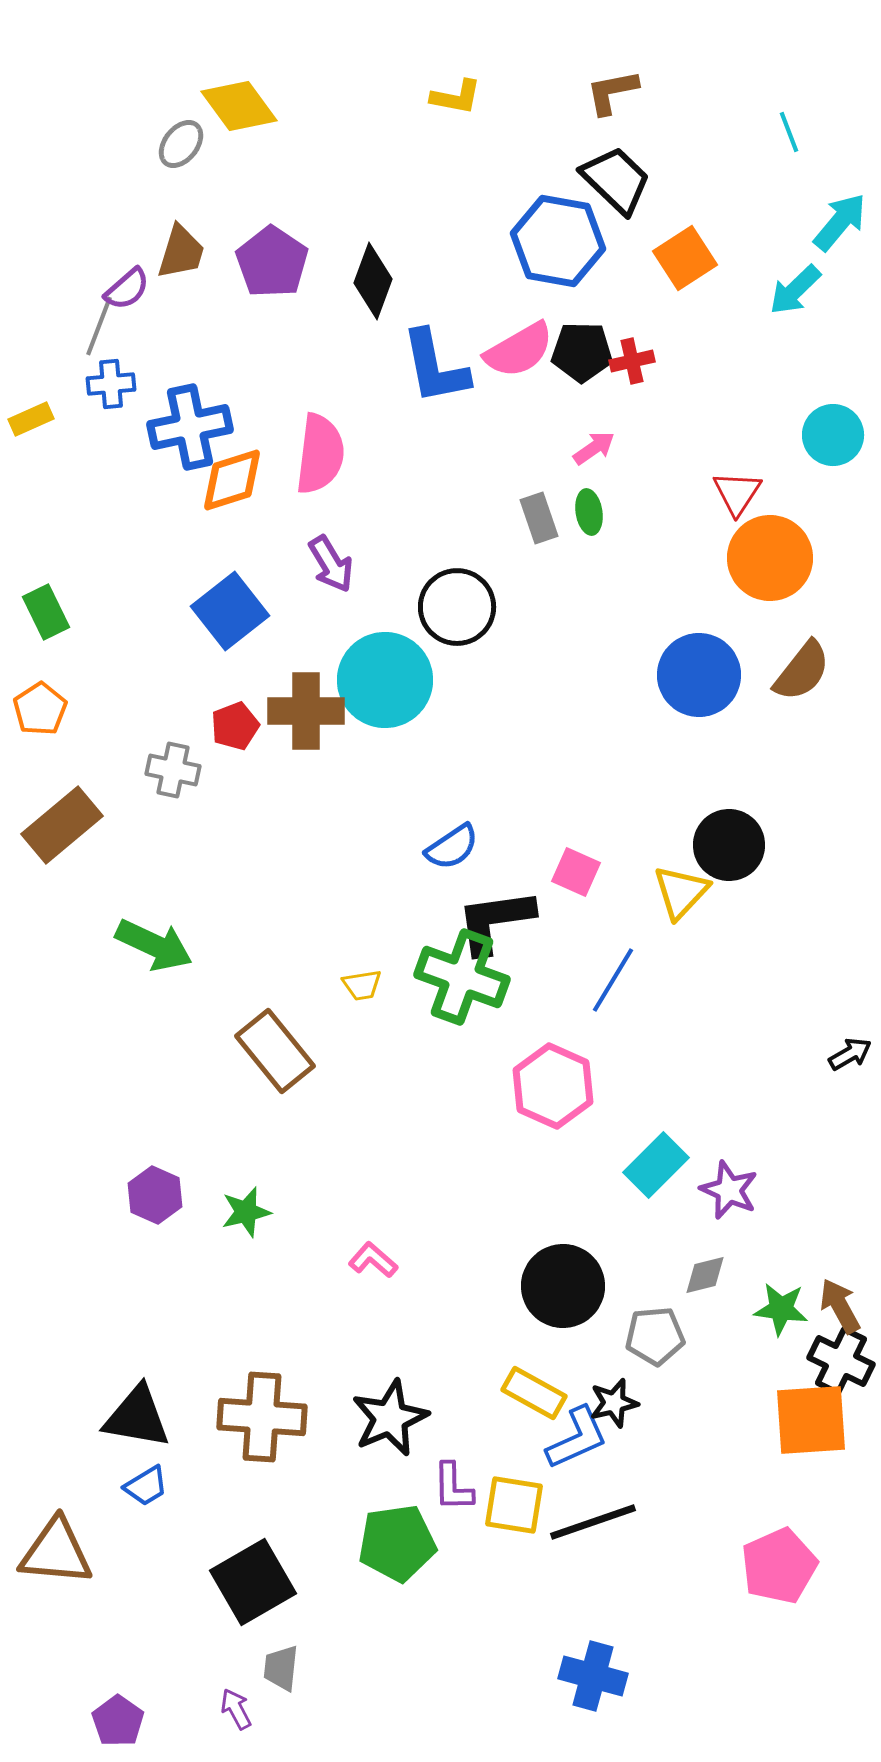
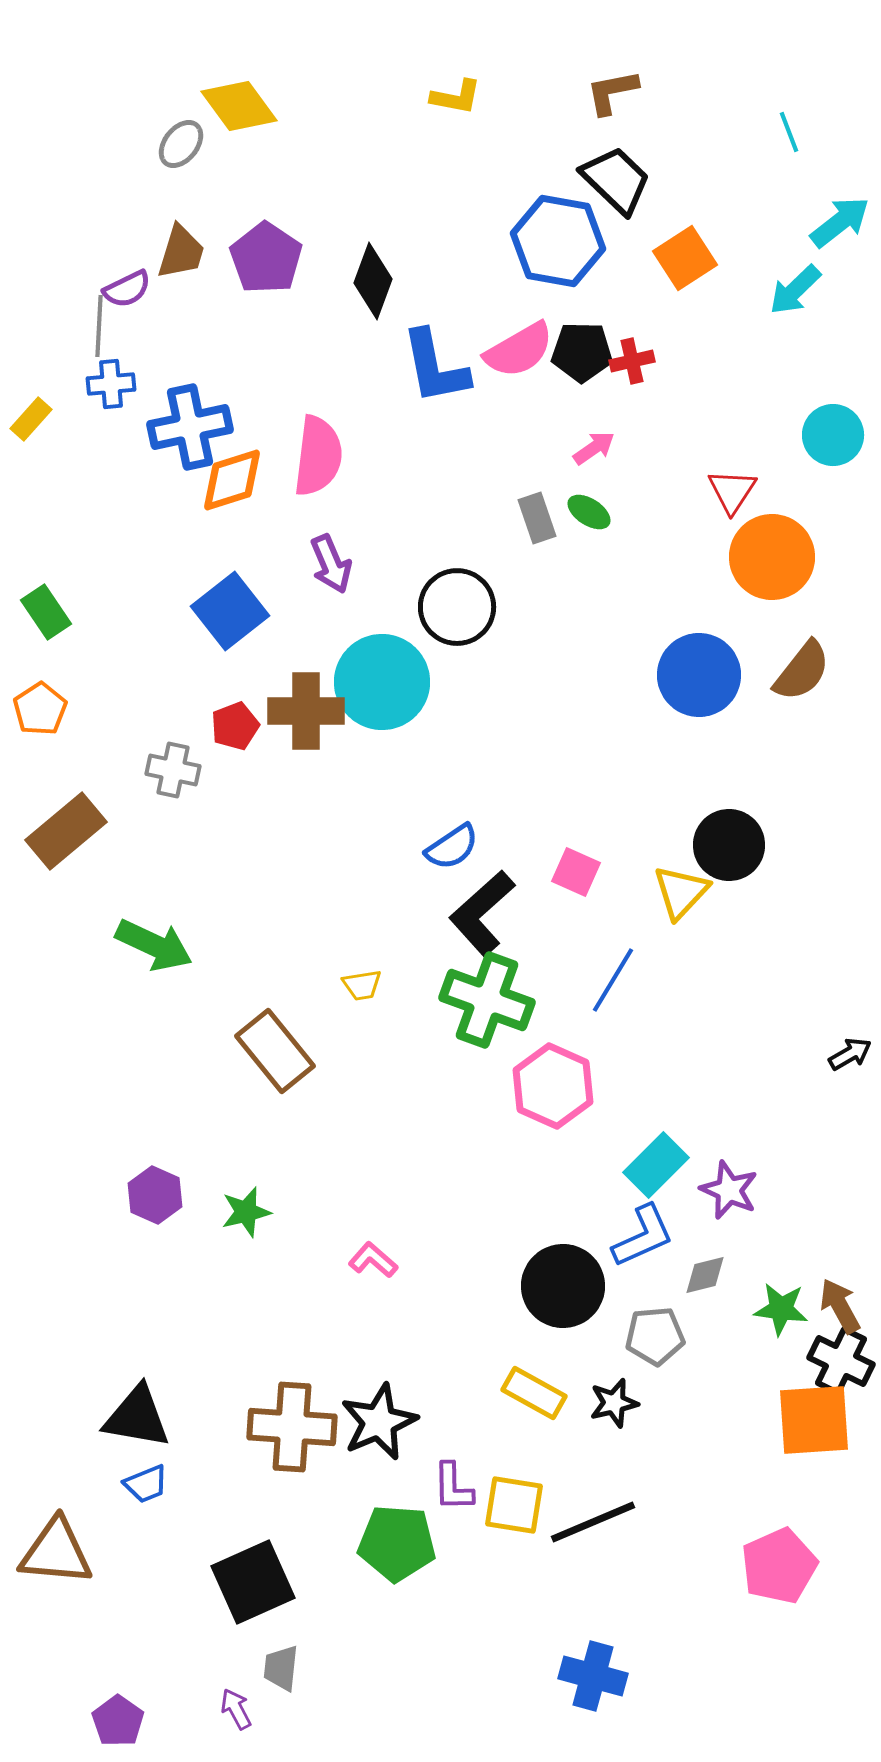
cyan arrow at (840, 222): rotated 12 degrees clockwise
purple pentagon at (272, 262): moved 6 px left, 4 px up
purple semicircle at (127, 289): rotated 15 degrees clockwise
gray line at (99, 326): rotated 18 degrees counterclockwise
yellow rectangle at (31, 419): rotated 24 degrees counterclockwise
pink semicircle at (320, 454): moved 2 px left, 2 px down
red triangle at (737, 493): moved 5 px left, 2 px up
green ellipse at (589, 512): rotated 48 degrees counterclockwise
gray rectangle at (539, 518): moved 2 px left
orange circle at (770, 558): moved 2 px right, 1 px up
purple arrow at (331, 564): rotated 8 degrees clockwise
green rectangle at (46, 612): rotated 8 degrees counterclockwise
cyan circle at (385, 680): moved 3 px left, 2 px down
brown rectangle at (62, 825): moved 4 px right, 6 px down
black L-shape at (495, 921): moved 13 px left, 8 px up; rotated 34 degrees counterclockwise
green cross at (462, 977): moved 25 px right, 23 px down
brown cross at (262, 1417): moved 30 px right, 10 px down
black star at (390, 1418): moved 11 px left, 4 px down
orange square at (811, 1420): moved 3 px right
blue L-shape at (577, 1438): moved 66 px right, 202 px up
blue trapezoid at (146, 1486): moved 2 px up; rotated 9 degrees clockwise
black line at (593, 1522): rotated 4 degrees counterclockwise
green pentagon at (397, 1543): rotated 12 degrees clockwise
black square at (253, 1582): rotated 6 degrees clockwise
